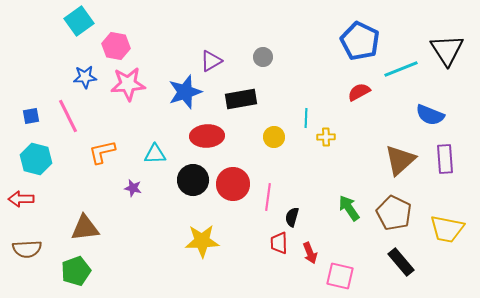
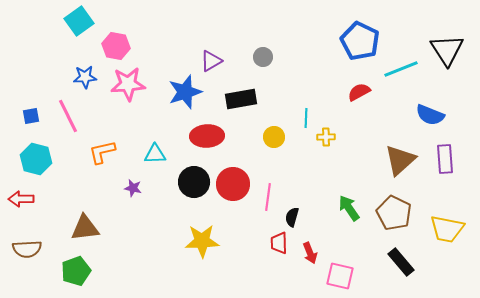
black circle at (193, 180): moved 1 px right, 2 px down
